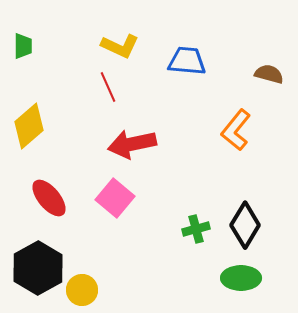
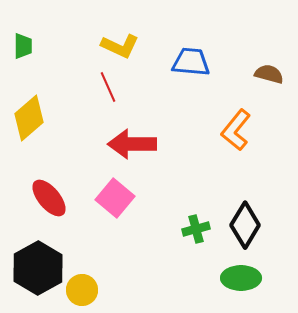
blue trapezoid: moved 4 px right, 1 px down
yellow diamond: moved 8 px up
red arrow: rotated 12 degrees clockwise
